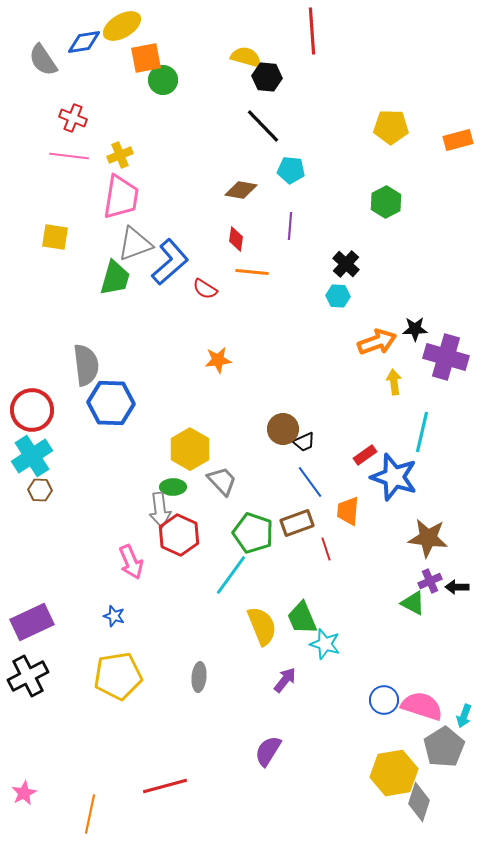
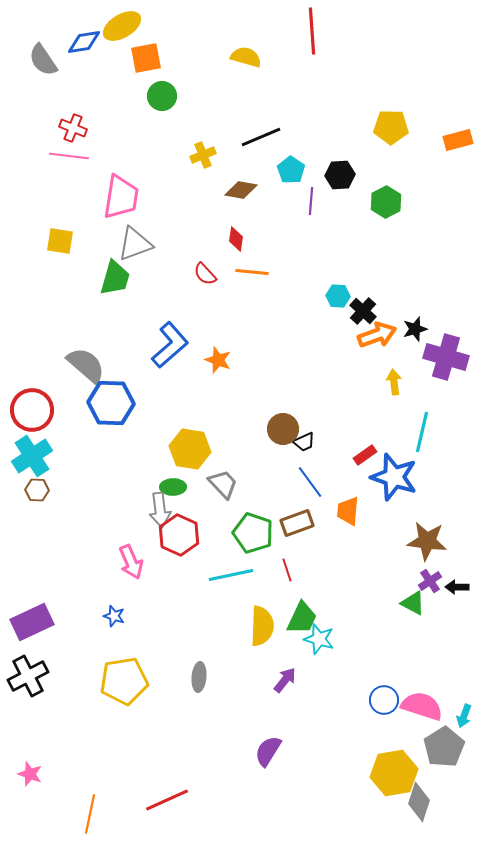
black hexagon at (267, 77): moved 73 px right, 98 px down; rotated 8 degrees counterclockwise
green circle at (163, 80): moved 1 px left, 16 px down
red cross at (73, 118): moved 10 px down
black line at (263, 126): moved 2 px left, 11 px down; rotated 69 degrees counterclockwise
yellow cross at (120, 155): moved 83 px right
cyan pentagon at (291, 170): rotated 28 degrees clockwise
purple line at (290, 226): moved 21 px right, 25 px up
yellow square at (55, 237): moved 5 px right, 4 px down
blue L-shape at (170, 262): moved 83 px down
black cross at (346, 264): moved 17 px right, 47 px down
red semicircle at (205, 289): moved 15 px up; rotated 15 degrees clockwise
black star at (415, 329): rotated 15 degrees counterclockwise
orange arrow at (377, 342): moved 7 px up
orange star at (218, 360): rotated 28 degrees clockwise
gray semicircle at (86, 365): rotated 42 degrees counterclockwise
yellow hexagon at (190, 449): rotated 21 degrees counterclockwise
gray trapezoid at (222, 481): moved 1 px right, 3 px down
brown hexagon at (40, 490): moved 3 px left
brown star at (428, 538): moved 1 px left, 3 px down
red line at (326, 549): moved 39 px left, 21 px down
cyan line at (231, 575): rotated 42 degrees clockwise
purple cross at (430, 581): rotated 10 degrees counterclockwise
green trapezoid at (302, 618): rotated 132 degrees counterclockwise
yellow semicircle at (262, 626): rotated 24 degrees clockwise
cyan star at (325, 644): moved 6 px left, 5 px up
yellow pentagon at (118, 676): moved 6 px right, 5 px down
red line at (165, 786): moved 2 px right, 14 px down; rotated 9 degrees counterclockwise
pink star at (24, 793): moved 6 px right, 19 px up; rotated 25 degrees counterclockwise
